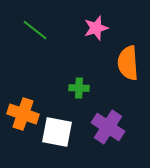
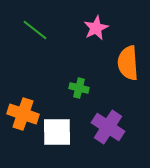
pink star: rotated 10 degrees counterclockwise
green cross: rotated 12 degrees clockwise
white square: rotated 12 degrees counterclockwise
